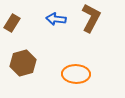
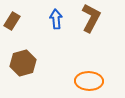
blue arrow: rotated 78 degrees clockwise
brown rectangle: moved 2 px up
orange ellipse: moved 13 px right, 7 px down
